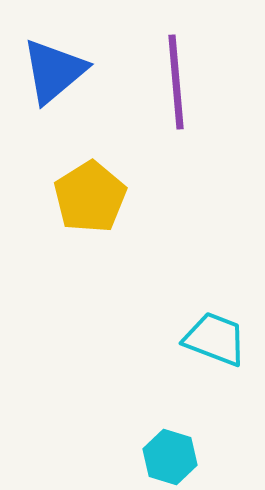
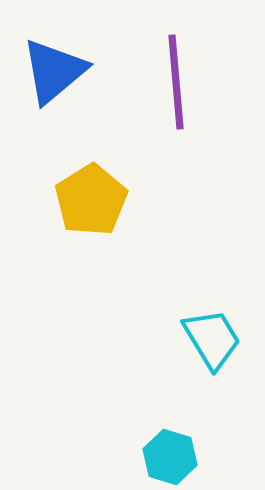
yellow pentagon: moved 1 px right, 3 px down
cyan trapezoid: moved 3 px left; rotated 38 degrees clockwise
